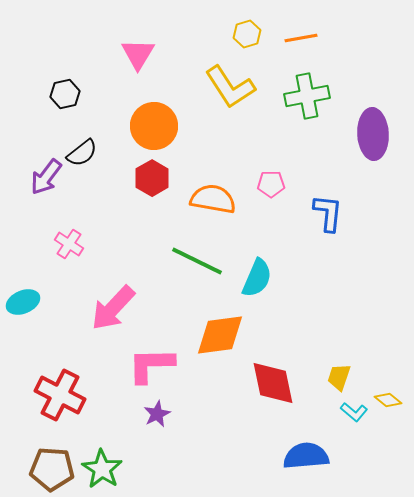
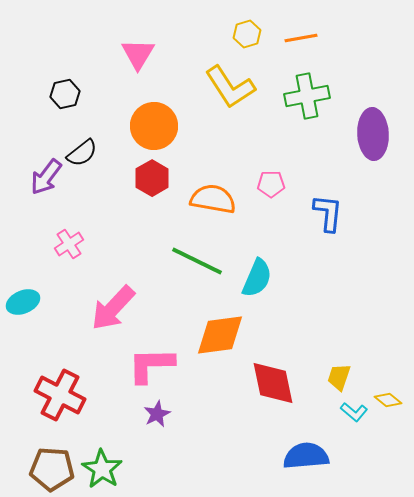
pink cross: rotated 24 degrees clockwise
